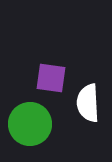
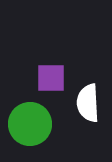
purple square: rotated 8 degrees counterclockwise
